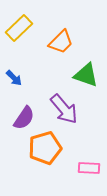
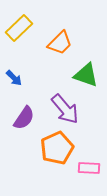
orange trapezoid: moved 1 px left, 1 px down
purple arrow: moved 1 px right
orange pentagon: moved 12 px right; rotated 8 degrees counterclockwise
